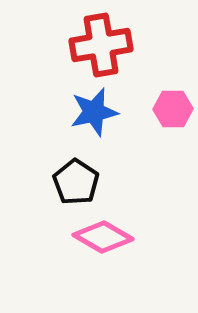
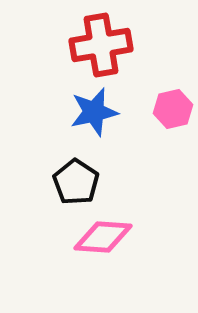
pink hexagon: rotated 12 degrees counterclockwise
pink diamond: rotated 26 degrees counterclockwise
